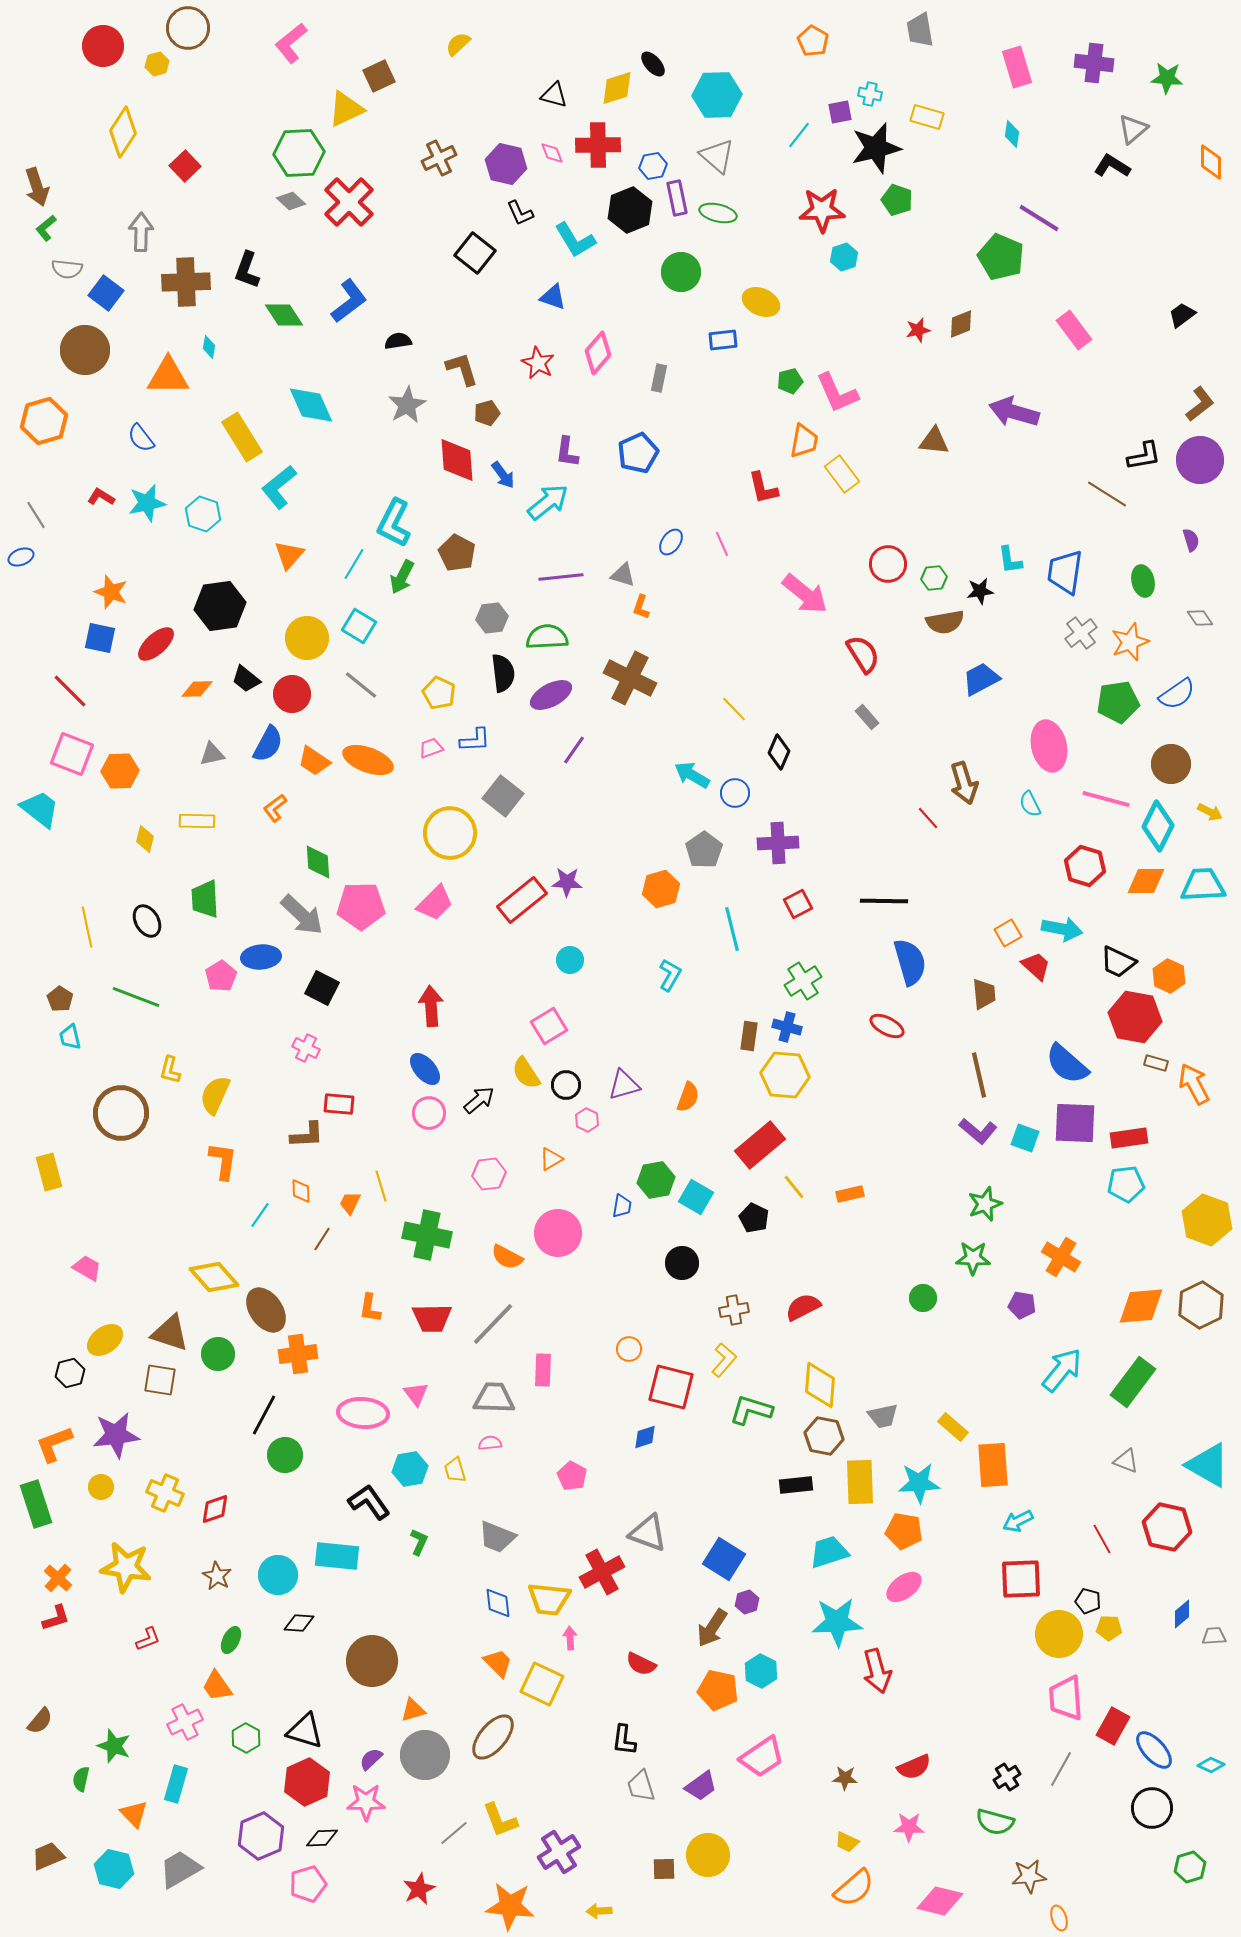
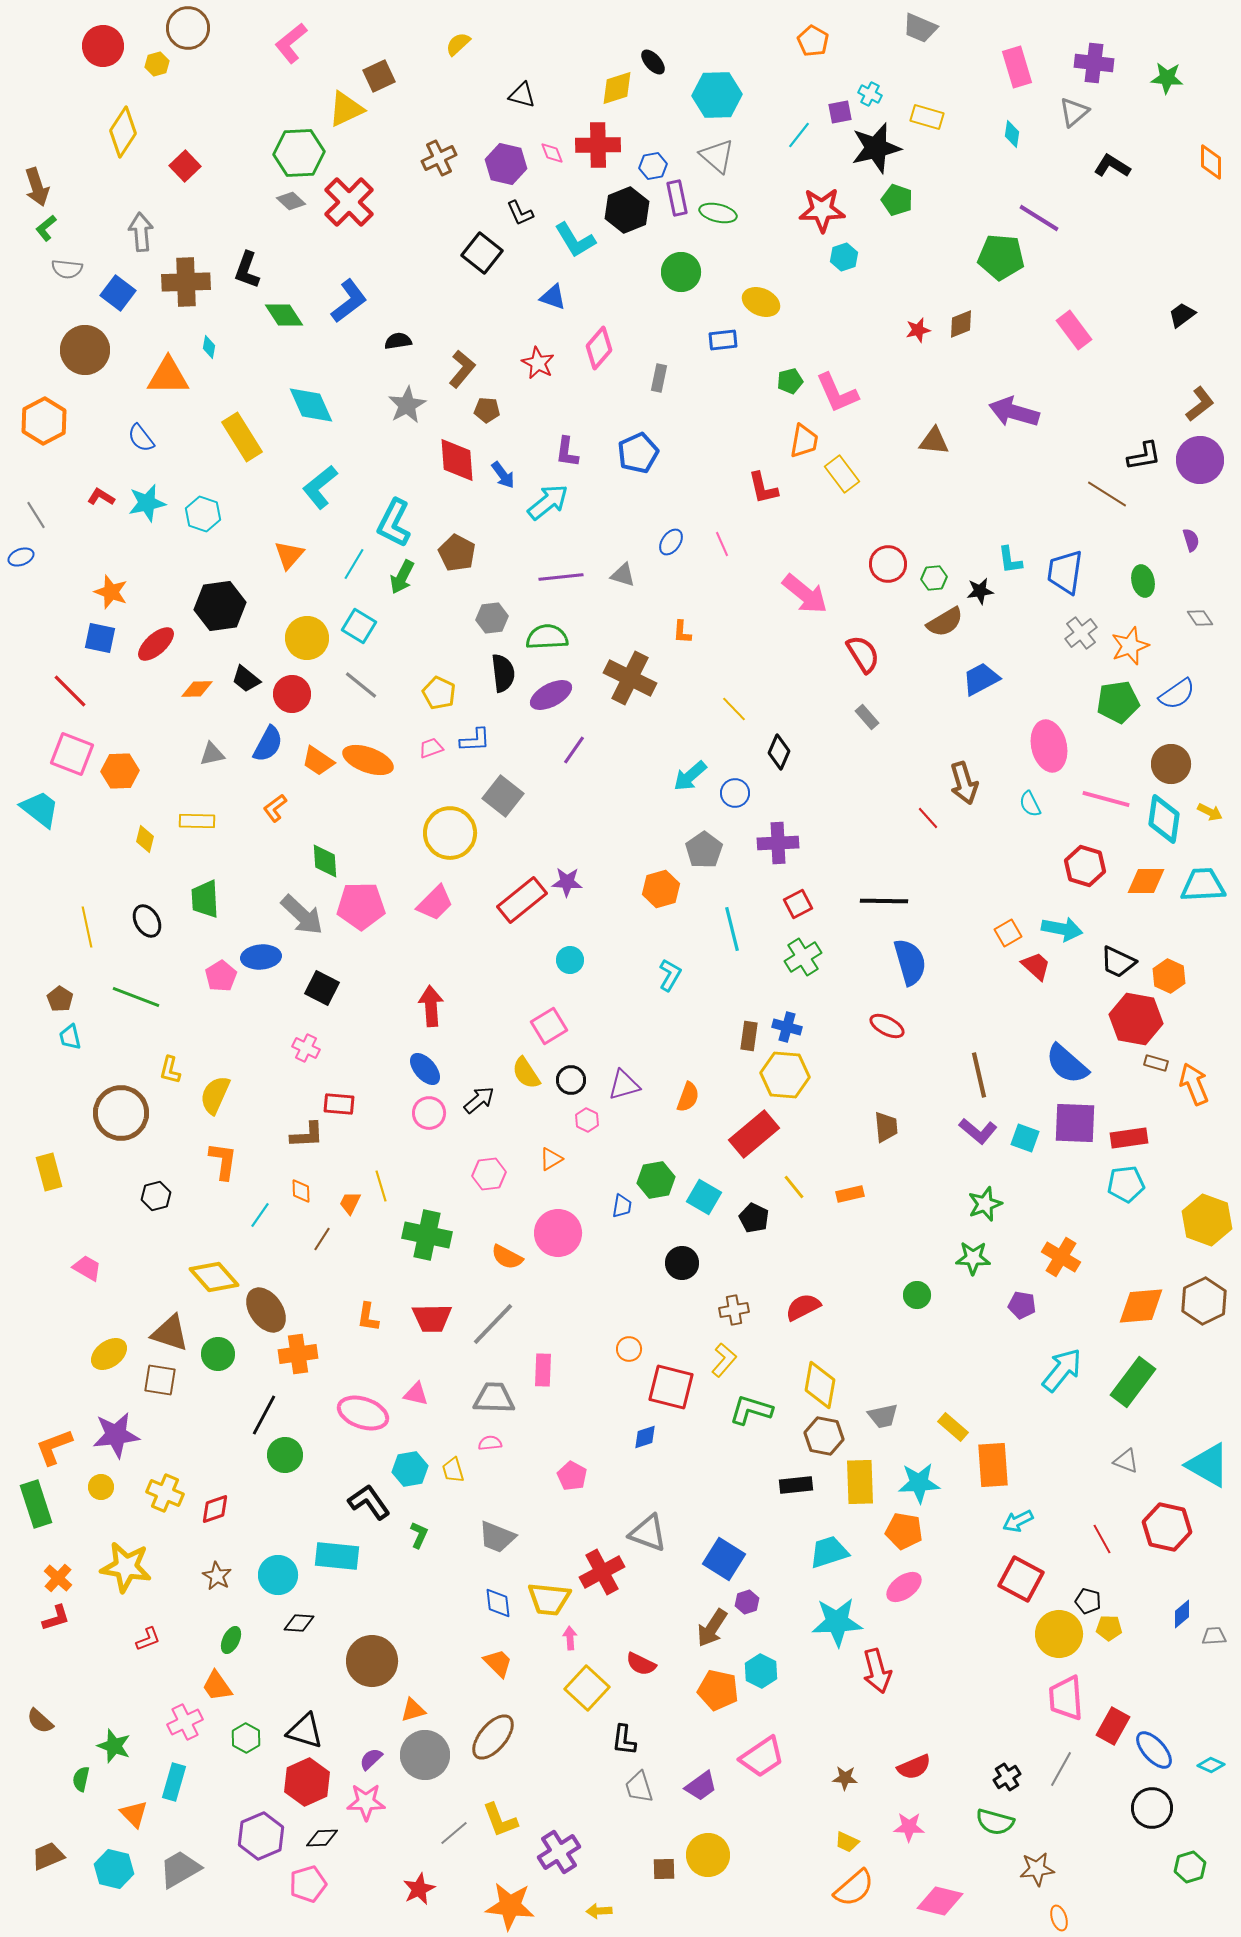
gray trapezoid at (920, 30): moved 2 px up; rotated 57 degrees counterclockwise
black ellipse at (653, 64): moved 2 px up
cyan cross at (870, 94): rotated 15 degrees clockwise
black triangle at (554, 95): moved 32 px left
gray triangle at (1133, 129): moved 59 px left, 17 px up
black hexagon at (630, 210): moved 3 px left
gray arrow at (141, 232): rotated 6 degrees counterclockwise
black square at (475, 253): moved 7 px right
green pentagon at (1001, 257): rotated 18 degrees counterclockwise
blue square at (106, 293): moved 12 px right
pink diamond at (598, 353): moved 1 px right, 5 px up
brown L-shape at (462, 369): rotated 57 degrees clockwise
brown pentagon at (487, 413): moved 3 px up; rotated 20 degrees clockwise
orange hexagon at (44, 421): rotated 12 degrees counterclockwise
cyan L-shape at (279, 487): moved 41 px right
orange L-shape at (641, 607): moved 41 px right, 25 px down; rotated 15 degrees counterclockwise
brown semicircle at (945, 622): rotated 21 degrees counterclockwise
orange star at (1130, 642): moved 4 px down
orange trapezoid at (314, 761): moved 4 px right
cyan arrow at (692, 775): moved 2 px left, 1 px down; rotated 72 degrees counterclockwise
cyan diamond at (1158, 826): moved 6 px right, 7 px up; rotated 18 degrees counterclockwise
green diamond at (318, 862): moved 7 px right, 1 px up
green cross at (803, 981): moved 24 px up
brown trapezoid at (984, 994): moved 98 px left, 133 px down
red hexagon at (1135, 1017): moved 1 px right, 2 px down
orange arrow at (1194, 1084): rotated 6 degrees clockwise
black circle at (566, 1085): moved 5 px right, 5 px up
red rectangle at (760, 1145): moved 6 px left, 11 px up
cyan square at (696, 1197): moved 8 px right
green circle at (923, 1298): moved 6 px left, 3 px up
brown hexagon at (1201, 1305): moved 3 px right, 4 px up
orange L-shape at (370, 1308): moved 2 px left, 9 px down
yellow ellipse at (105, 1340): moved 4 px right, 14 px down
black hexagon at (70, 1373): moved 86 px right, 177 px up
yellow diamond at (820, 1385): rotated 6 degrees clockwise
pink triangle at (416, 1394): rotated 40 degrees counterclockwise
pink ellipse at (363, 1413): rotated 15 degrees clockwise
orange L-shape at (54, 1444): moved 3 px down
yellow trapezoid at (455, 1470): moved 2 px left
green L-shape at (419, 1542): moved 7 px up
red square at (1021, 1579): rotated 30 degrees clockwise
yellow square at (542, 1684): moved 45 px right, 4 px down; rotated 18 degrees clockwise
brown semicircle at (40, 1721): rotated 92 degrees clockwise
cyan rectangle at (176, 1784): moved 2 px left, 2 px up
gray trapezoid at (641, 1786): moved 2 px left, 1 px down
brown star at (1029, 1876): moved 8 px right, 7 px up
